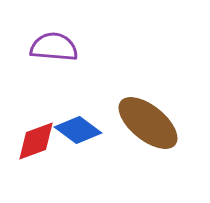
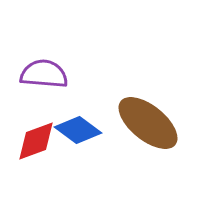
purple semicircle: moved 10 px left, 27 px down
